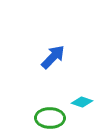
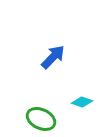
green ellipse: moved 9 px left, 1 px down; rotated 24 degrees clockwise
